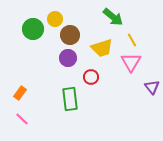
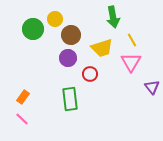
green arrow: rotated 40 degrees clockwise
brown circle: moved 1 px right
red circle: moved 1 px left, 3 px up
orange rectangle: moved 3 px right, 4 px down
